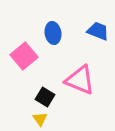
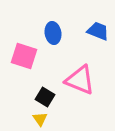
pink square: rotated 32 degrees counterclockwise
